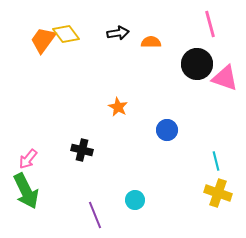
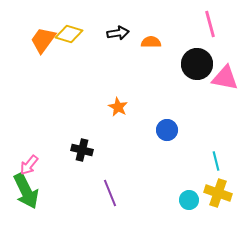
yellow diamond: moved 3 px right; rotated 36 degrees counterclockwise
pink triangle: rotated 8 degrees counterclockwise
pink arrow: moved 1 px right, 6 px down
cyan circle: moved 54 px right
purple line: moved 15 px right, 22 px up
